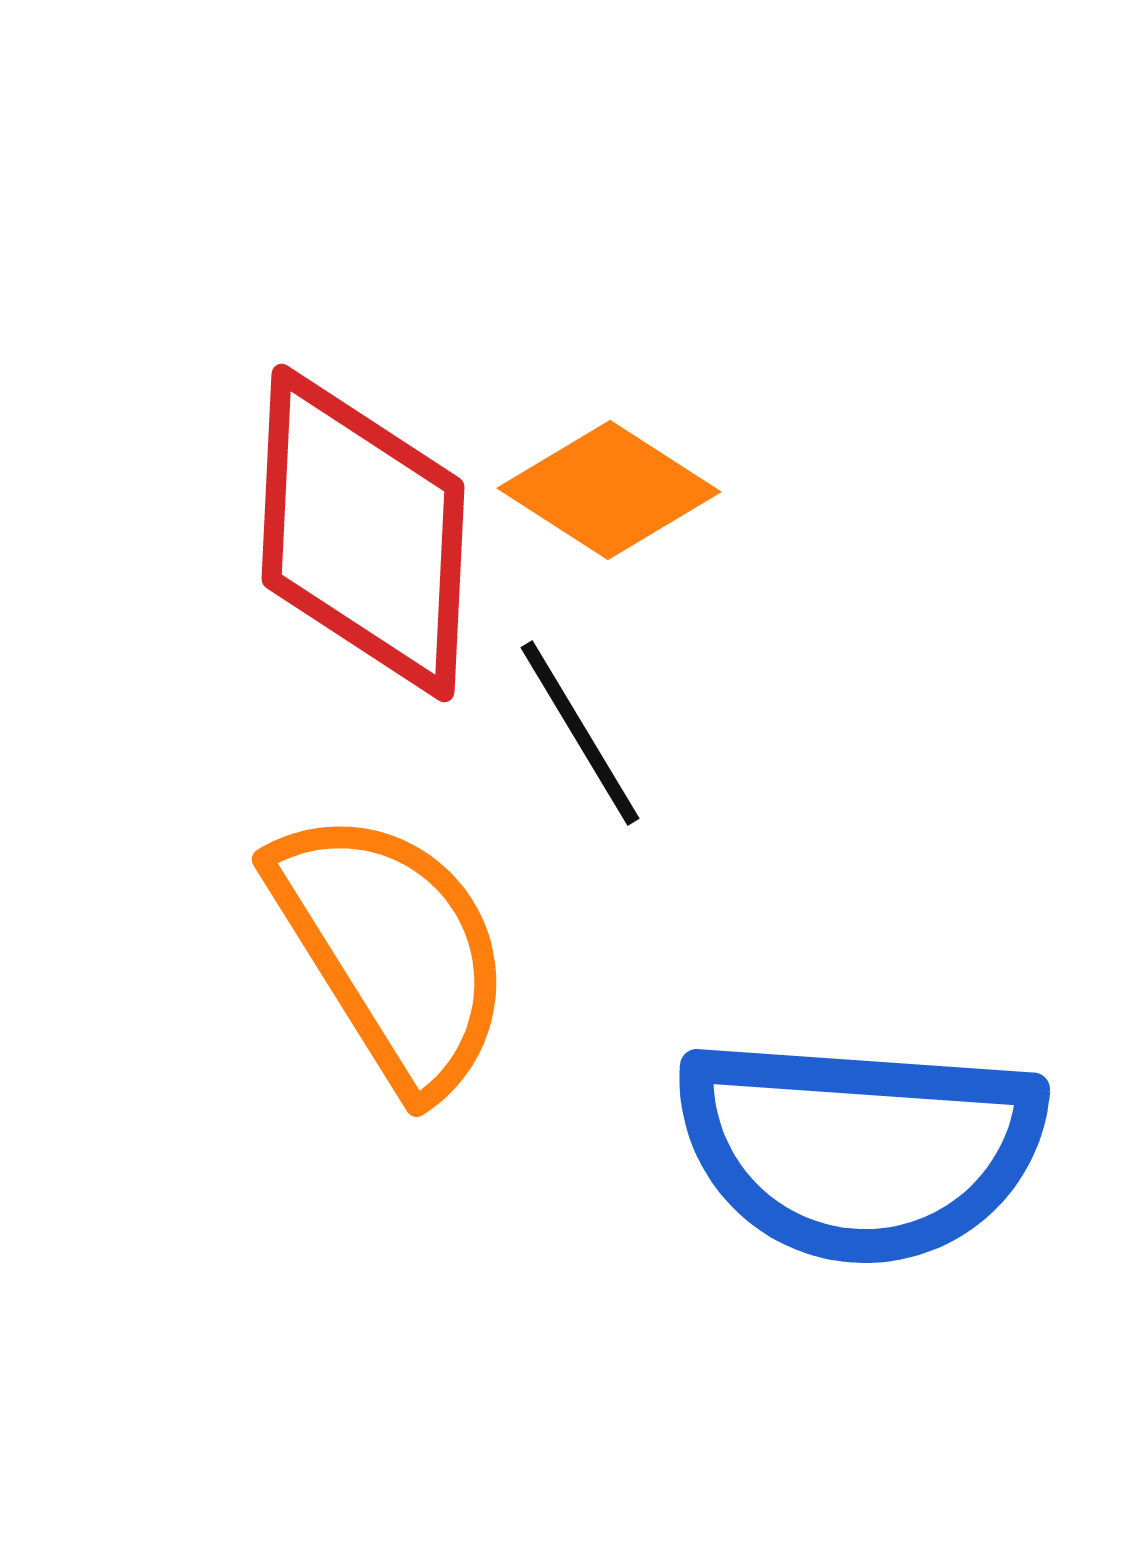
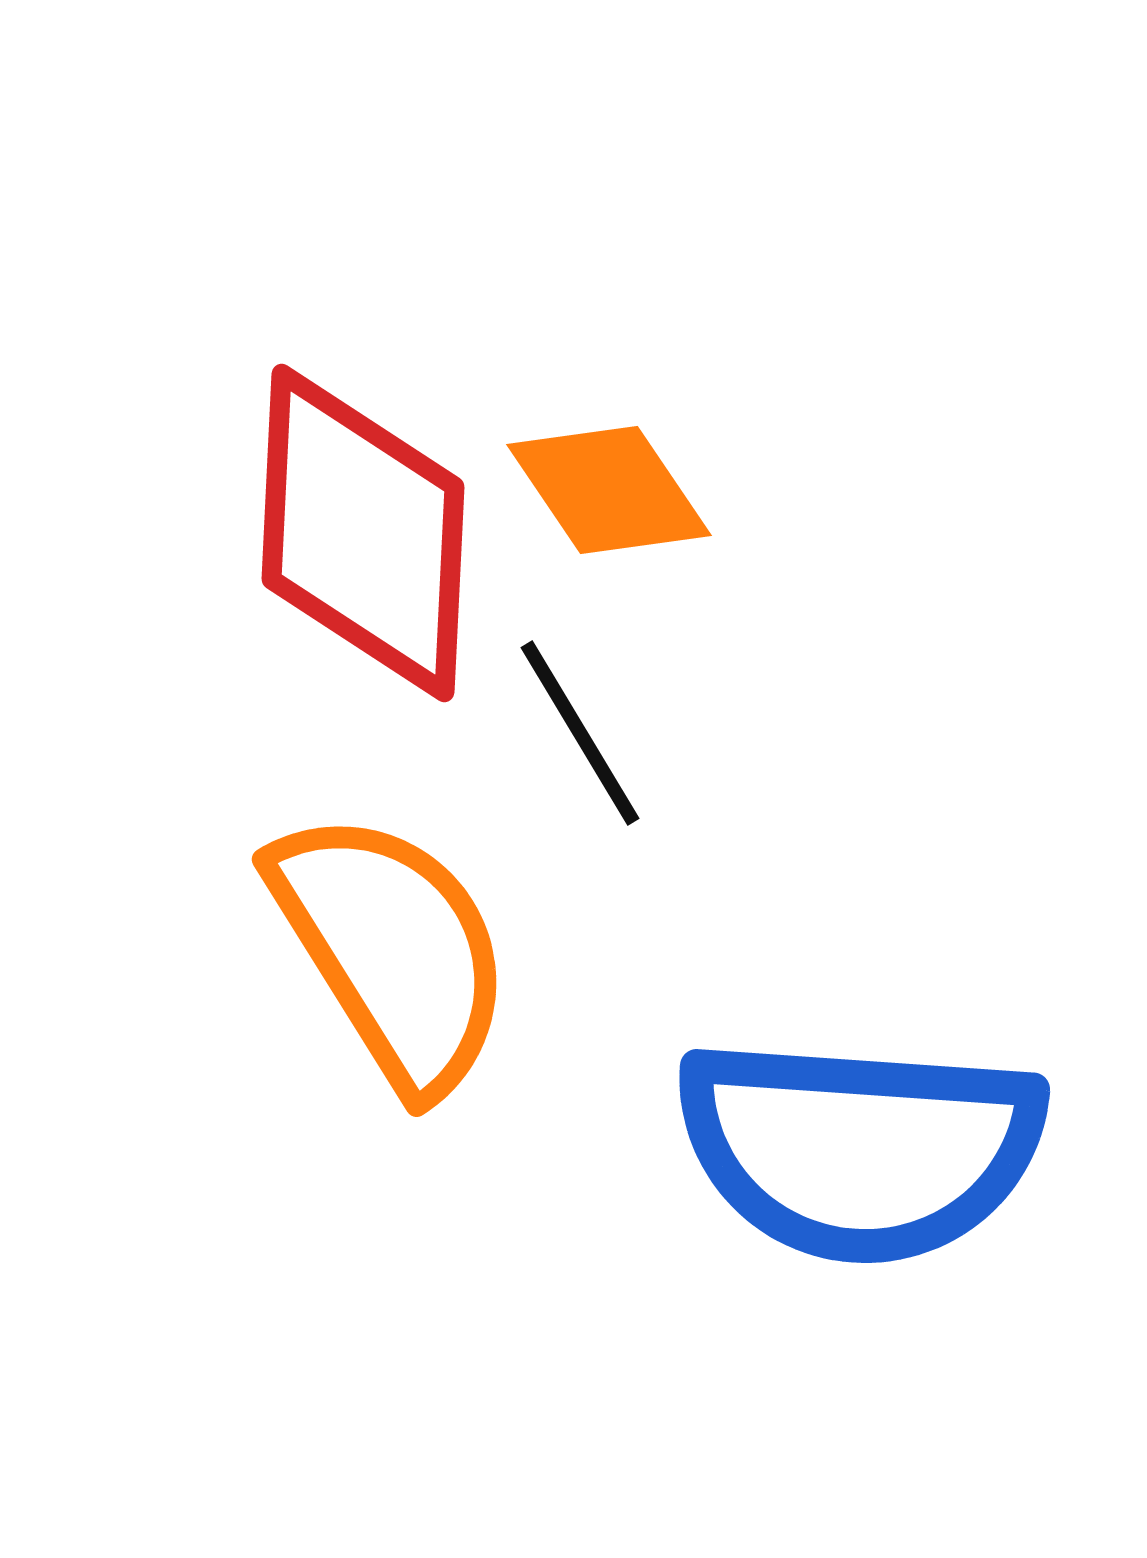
orange diamond: rotated 23 degrees clockwise
